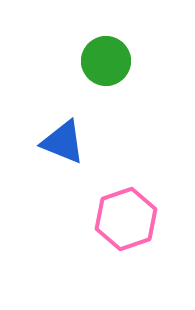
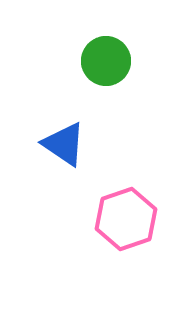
blue triangle: moved 1 px right, 2 px down; rotated 12 degrees clockwise
